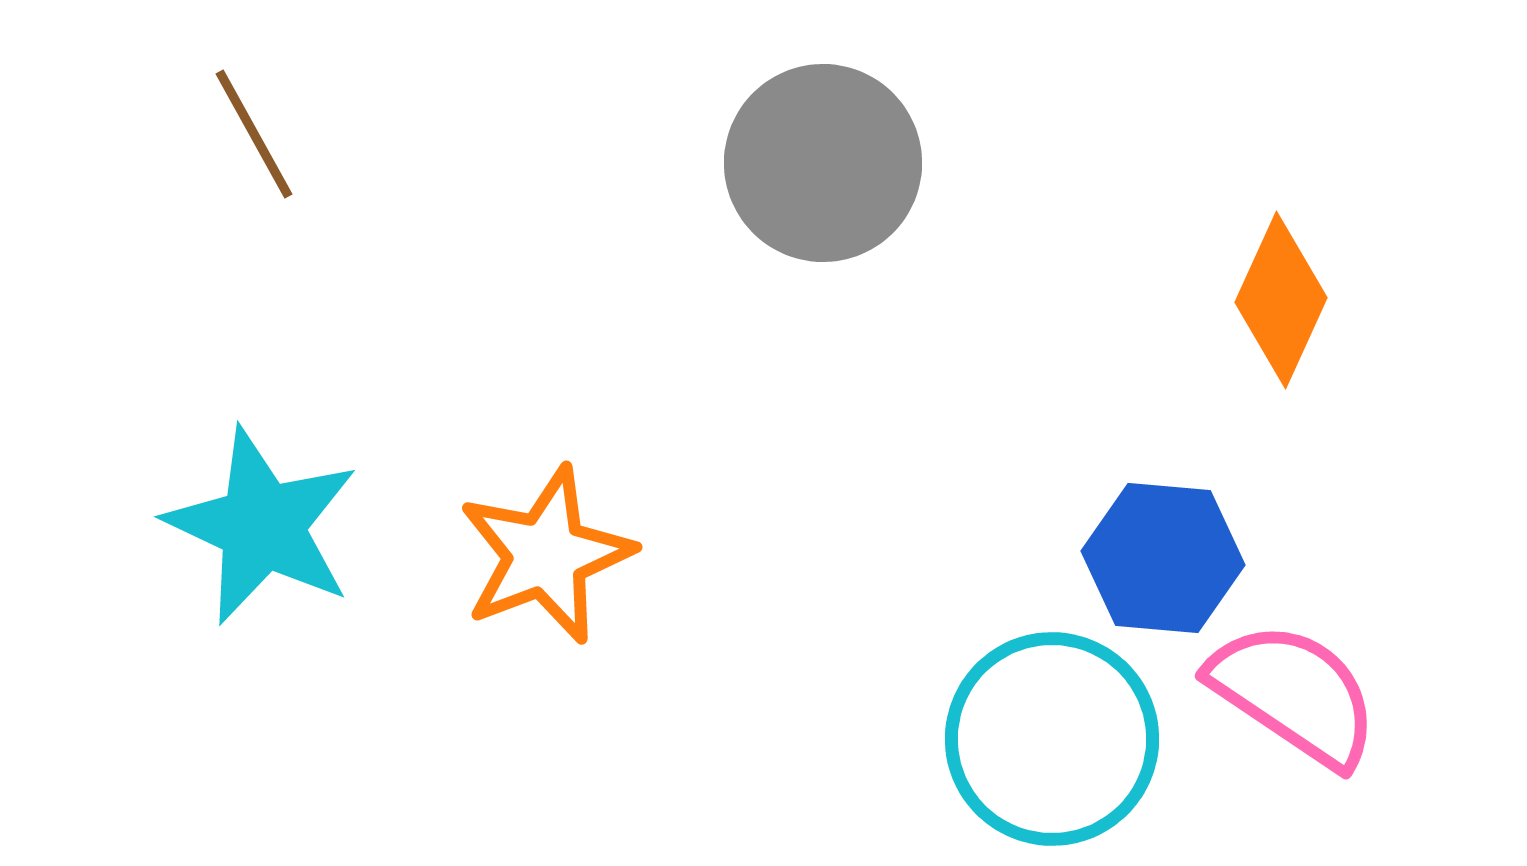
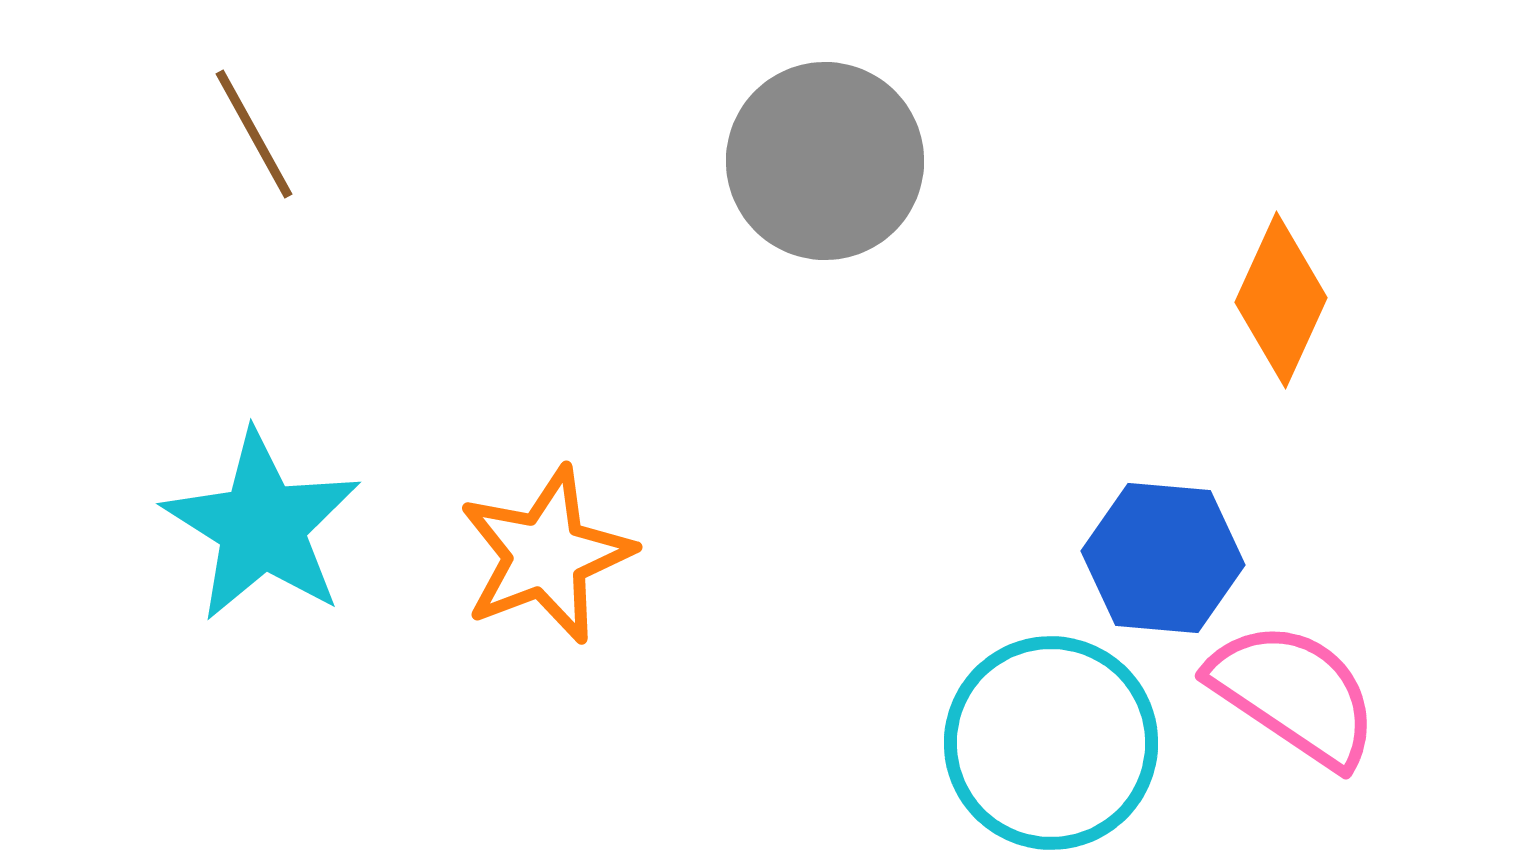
gray circle: moved 2 px right, 2 px up
cyan star: rotated 7 degrees clockwise
cyan circle: moved 1 px left, 4 px down
